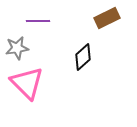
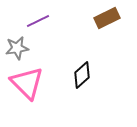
purple line: rotated 25 degrees counterclockwise
black diamond: moved 1 px left, 18 px down
